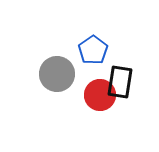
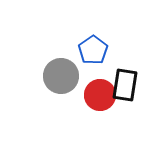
gray circle: moved 4 px right, 2 px down
black rectangle: moved 5 px right, 3 px down
